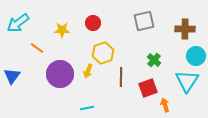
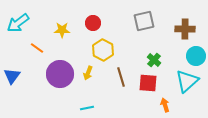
yellow hexagon: moved 3 px up; rotated 15 degrees counterclockwise
yellow arrow: moved 2 px down
brown line: rotated 18 degrees counterclockwise
cyan triangle: rotated 15 degrees clockwise
red square: moved 5 px up; rotated 24 degrees clockwise
